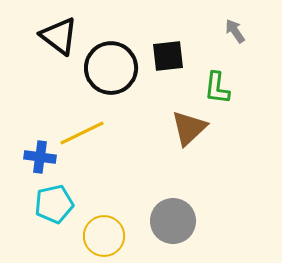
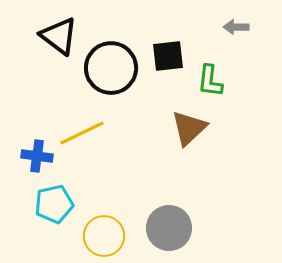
gray arrow: moved 1 px right, 4 px up; rotated 55 degrees counterclockwise
green L-shape: moved 7 px left, 7 px up
blue cross: moved 3 px left, 1 px up
gray circle: moved 4 px left, 7 px down
